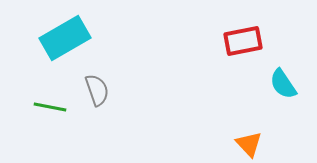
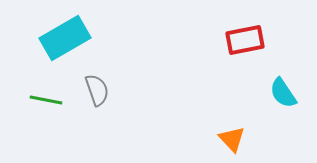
red rectangle: moved 2 px right, 1 px up
cyan semicircle: moved 9 px down
green line: moved 4 px left, 7 px up
orange triangle: moved 17 px left, 5 px up
